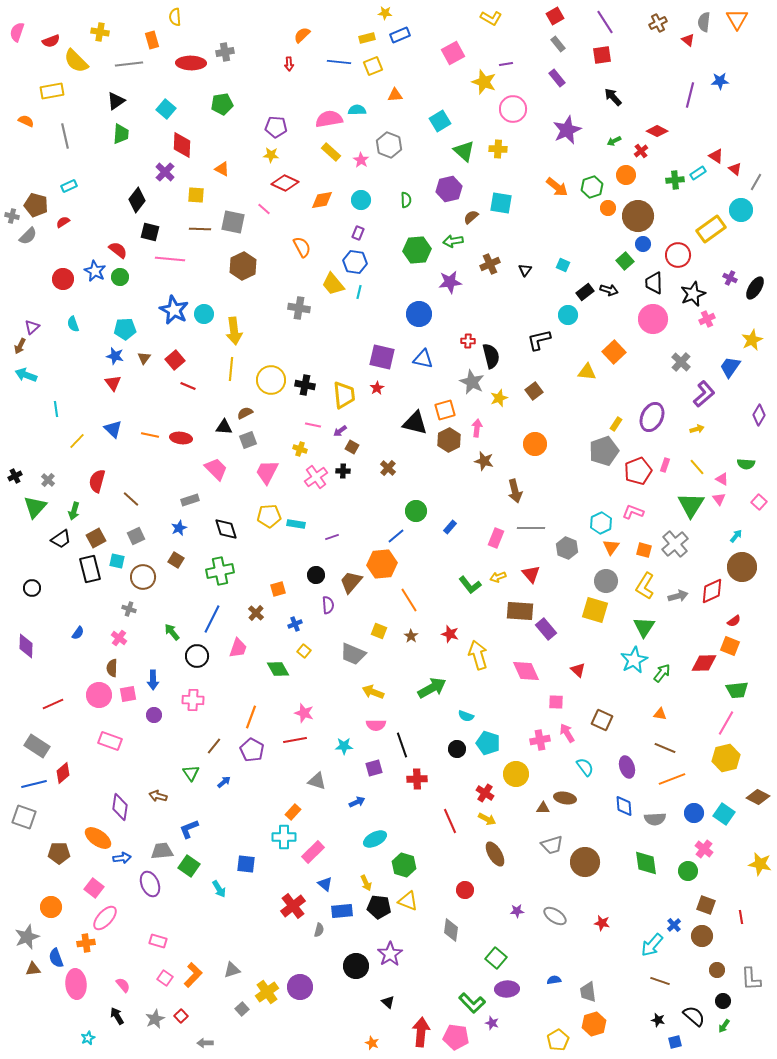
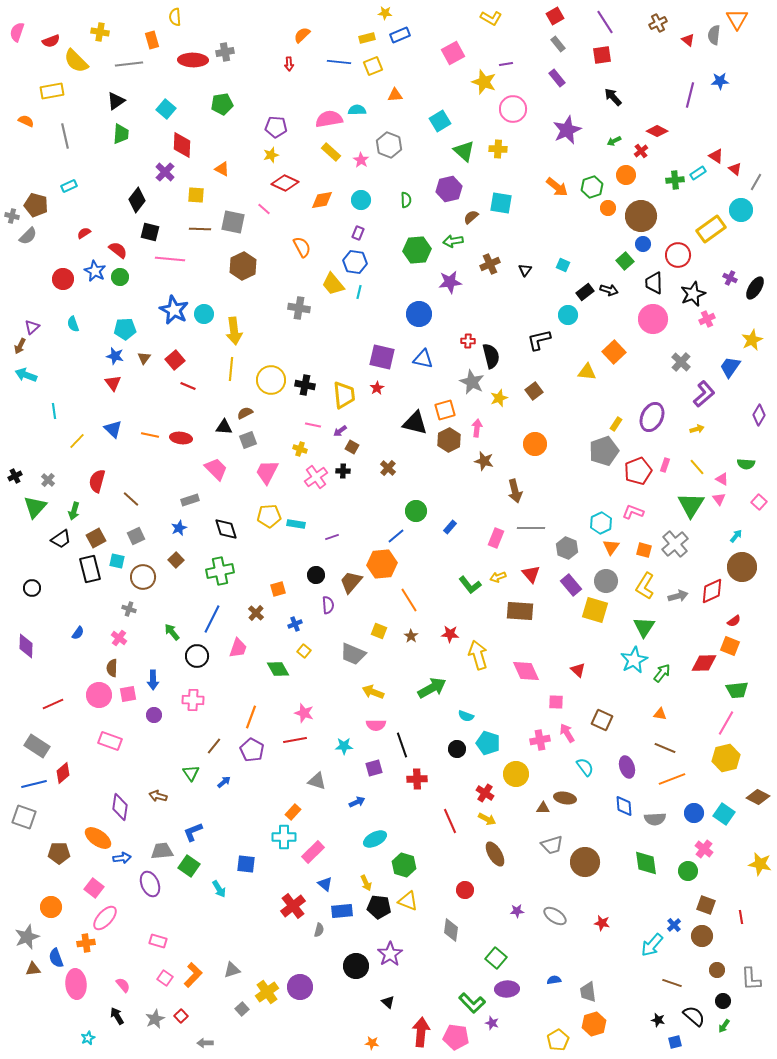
gray semicircle at (704, 22): moved 10 px right, 13 px down
red ellipse at (191, 63): moved 2 px right, 3 px up
yellow star at (271, 155): rotated 21 degrees counterclockwise
brown circle at (638, 216): moved 3 px right
red semicircle at (63, 222): moved 21 px right, 11 px down
cyan line at (56, 409): moved 2 px left, 2 px down
brown square at (176, 560): rotated 14 degrees clockwise
purple rectangle at (546, 629): moved 25 px right, 44 px up
red star at (450, 634): rotated 12 degrees counterclockwise
blue L-shape at (189, 829): moved 4 px right, 3 px down
brown line at (660, 981): moved 12 px right, 2 px down
orange star at (372, 1043): rotated 16 degrees counterclockwise
